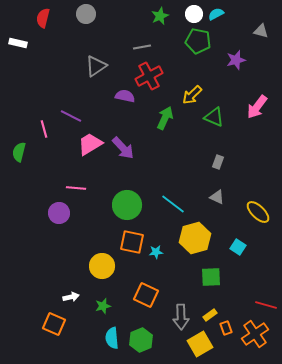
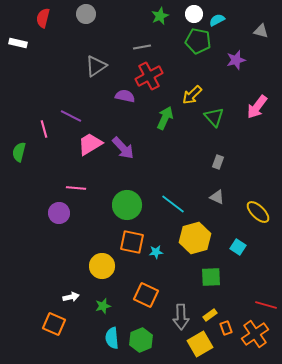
cyan semicircle at (216, 14): moved 1 px right, 6 px down
green triangle at (214, 117): rotated 25 degrees clockwise
